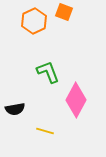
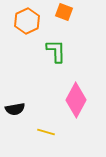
orange hexagon: moved 7 px left
green L-shape: moved 8 px right, 21 px up; rotated 20 degrees clockwise
yellow line: moved 1 px right, 1 px down
